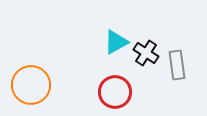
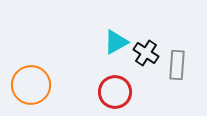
gray rectangle: rotated 12 degrees clockwise
